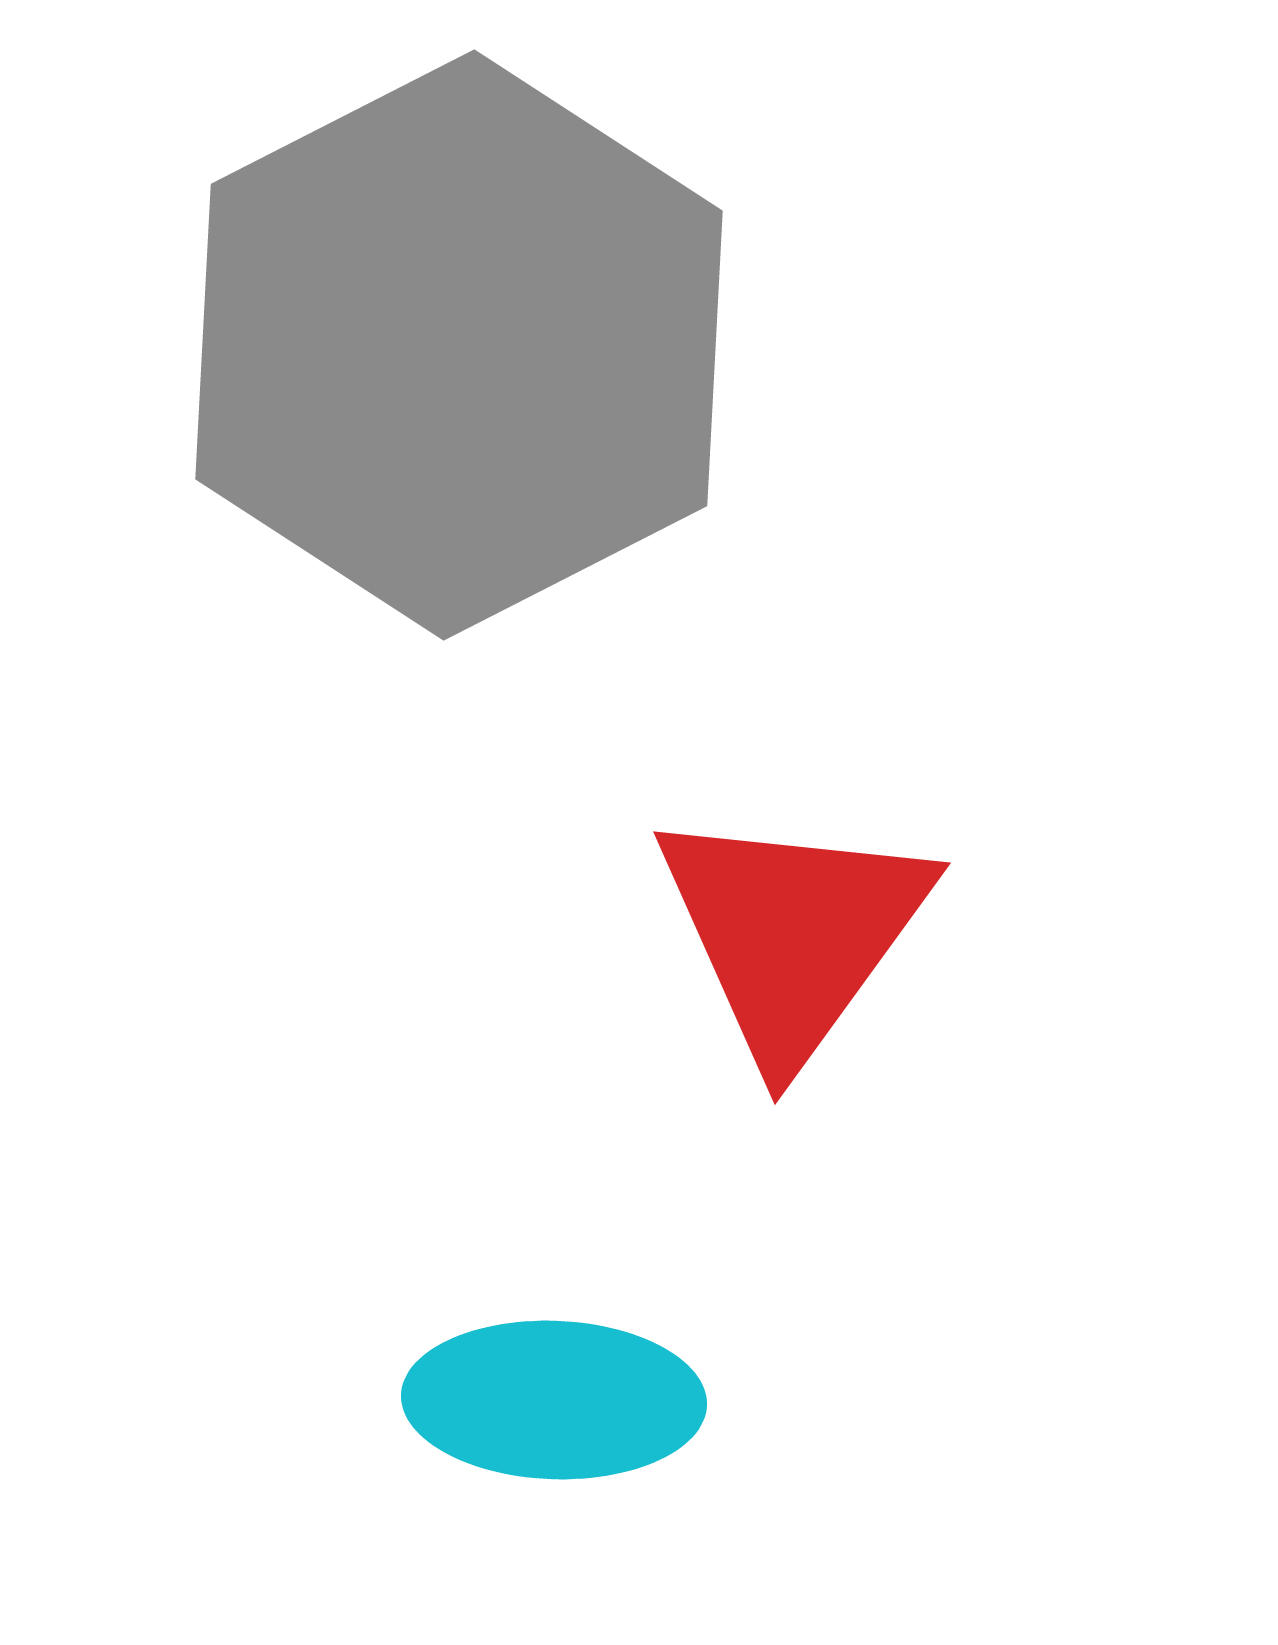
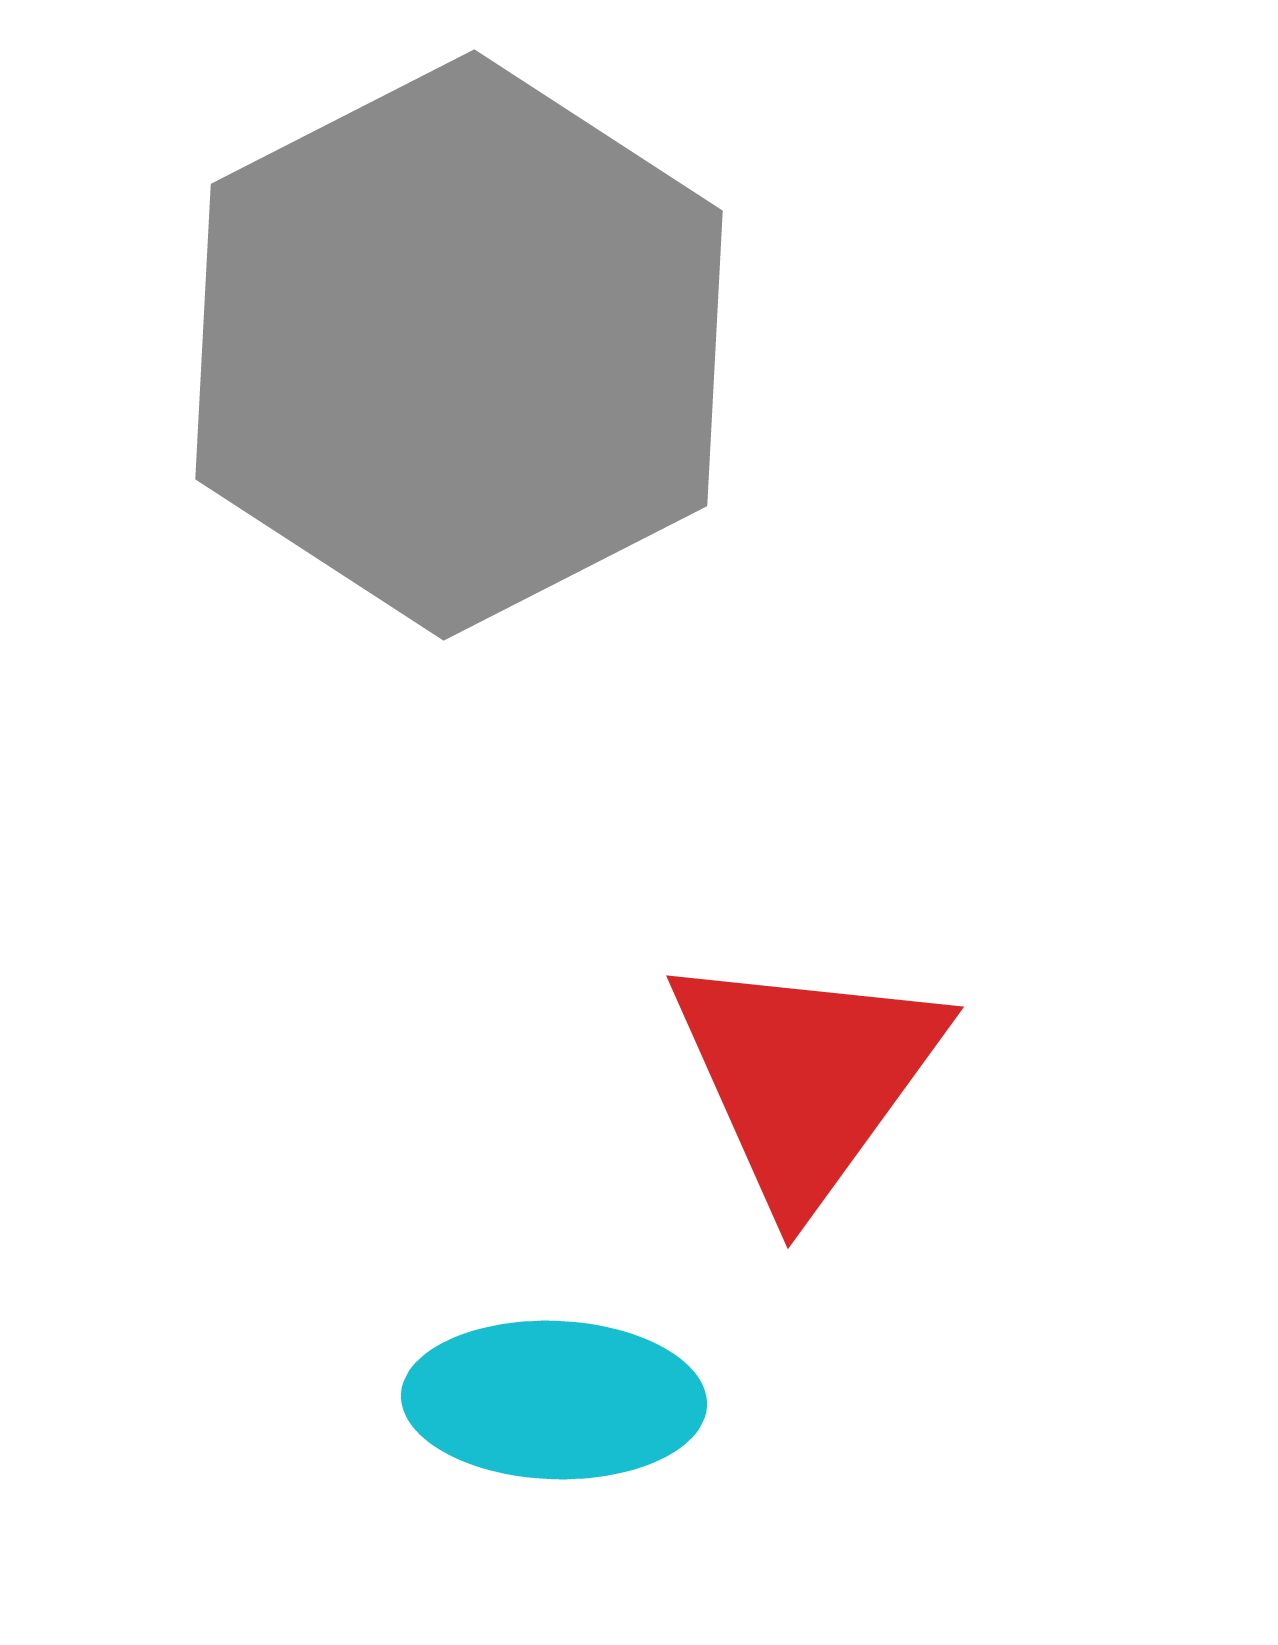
red triangle: moved 13 px right, 144 px down
